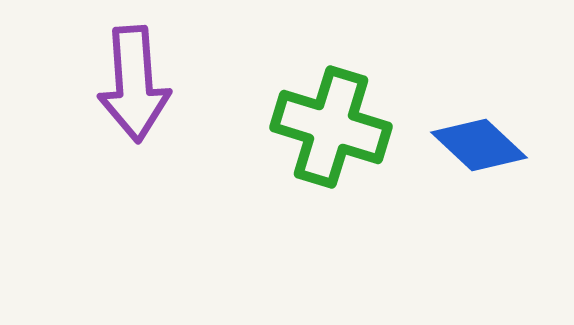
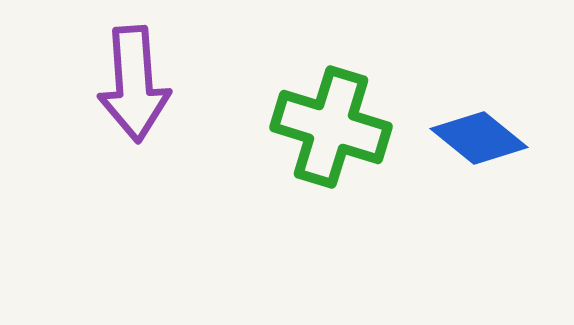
blue diamond: moved 7 px up; rotated 4 degrees counterclockwise
